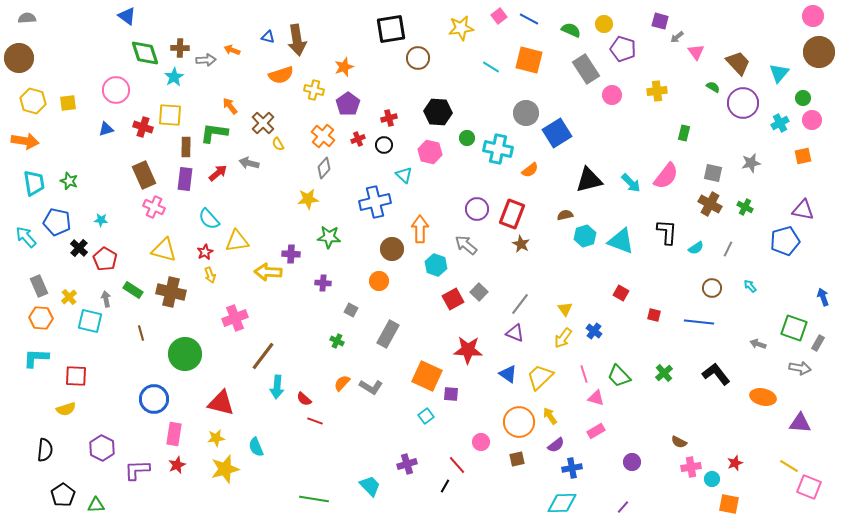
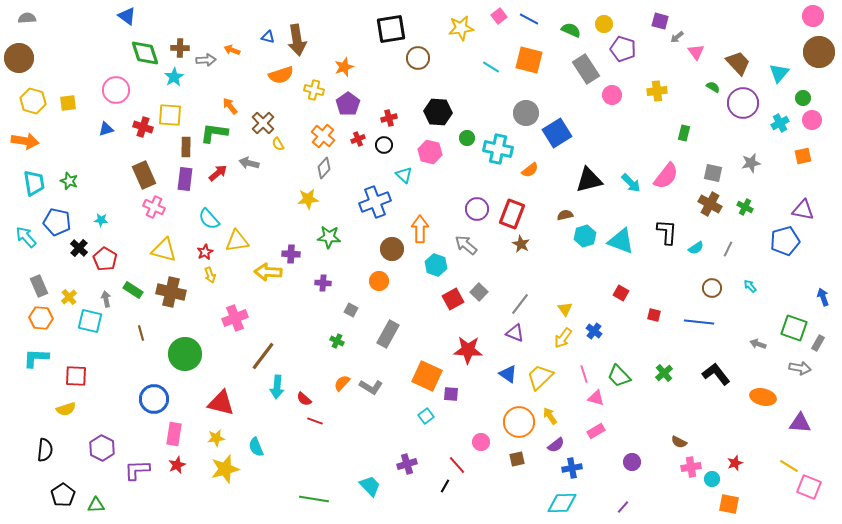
blue cross at (375, 202): rotated 8 degrees counterclockwise
